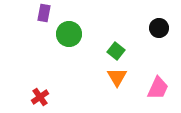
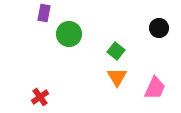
pink trapezoid: moved 3 px left
